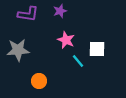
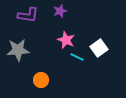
purple L-shape: moved 1 px down
white square: moved 2 px right, 1 px up; rotated 36 degrees counterclockwise
cyan line: moved 1 px left, 4 px up; rotated 24 degrees counterclockwise
orange circle: moved 2 px right, 1 px up
